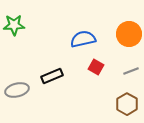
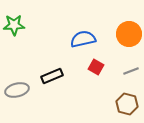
brown hexagon: rotated 15 degrees counterclockwise
